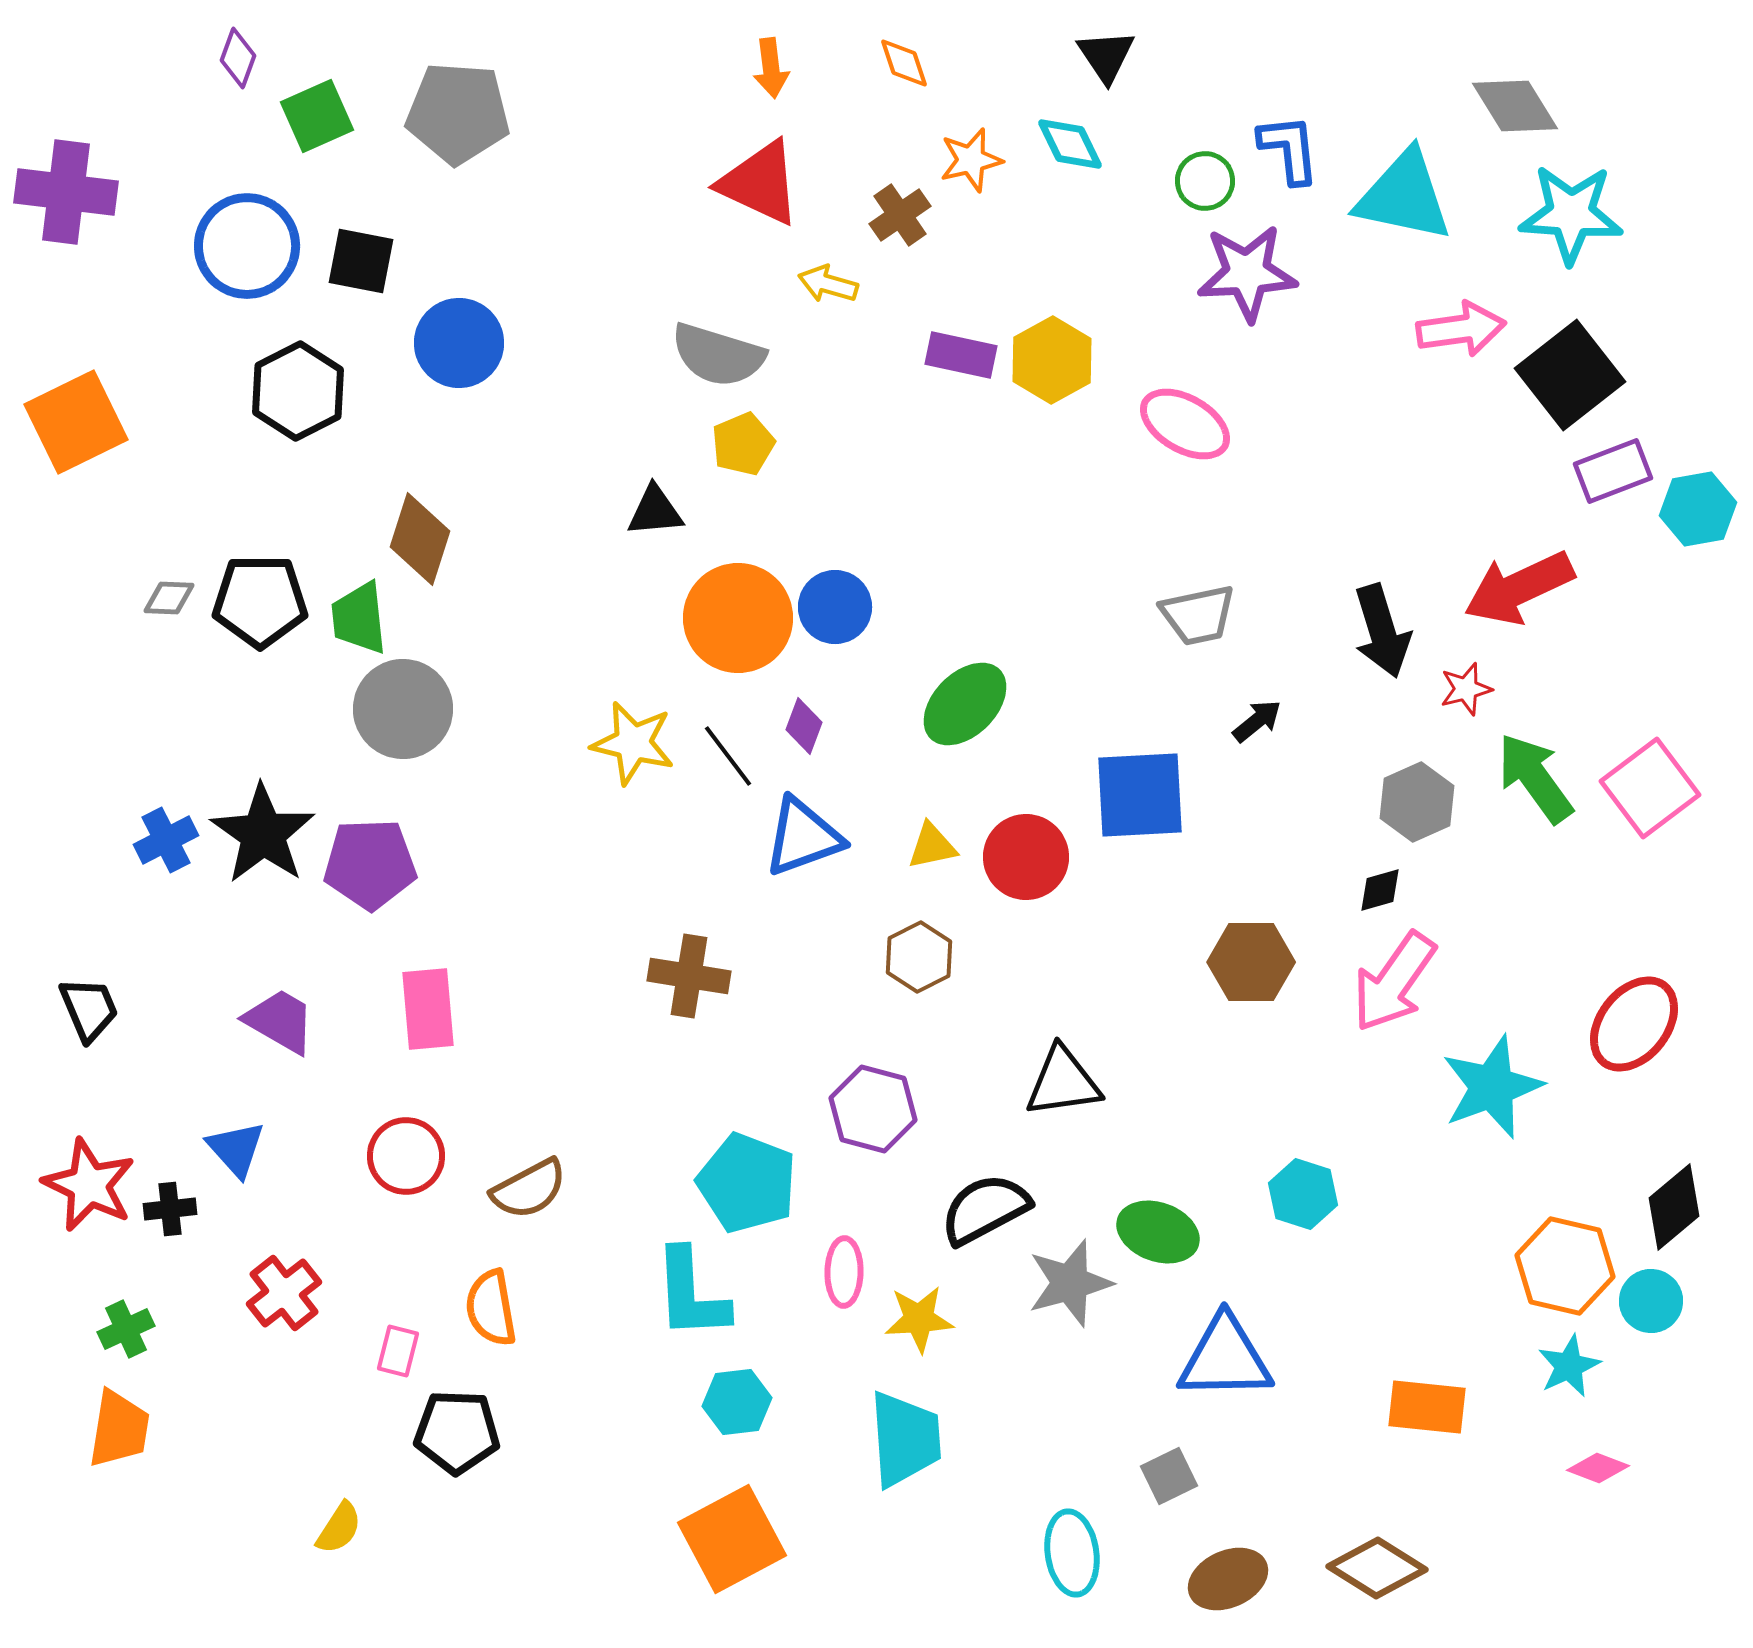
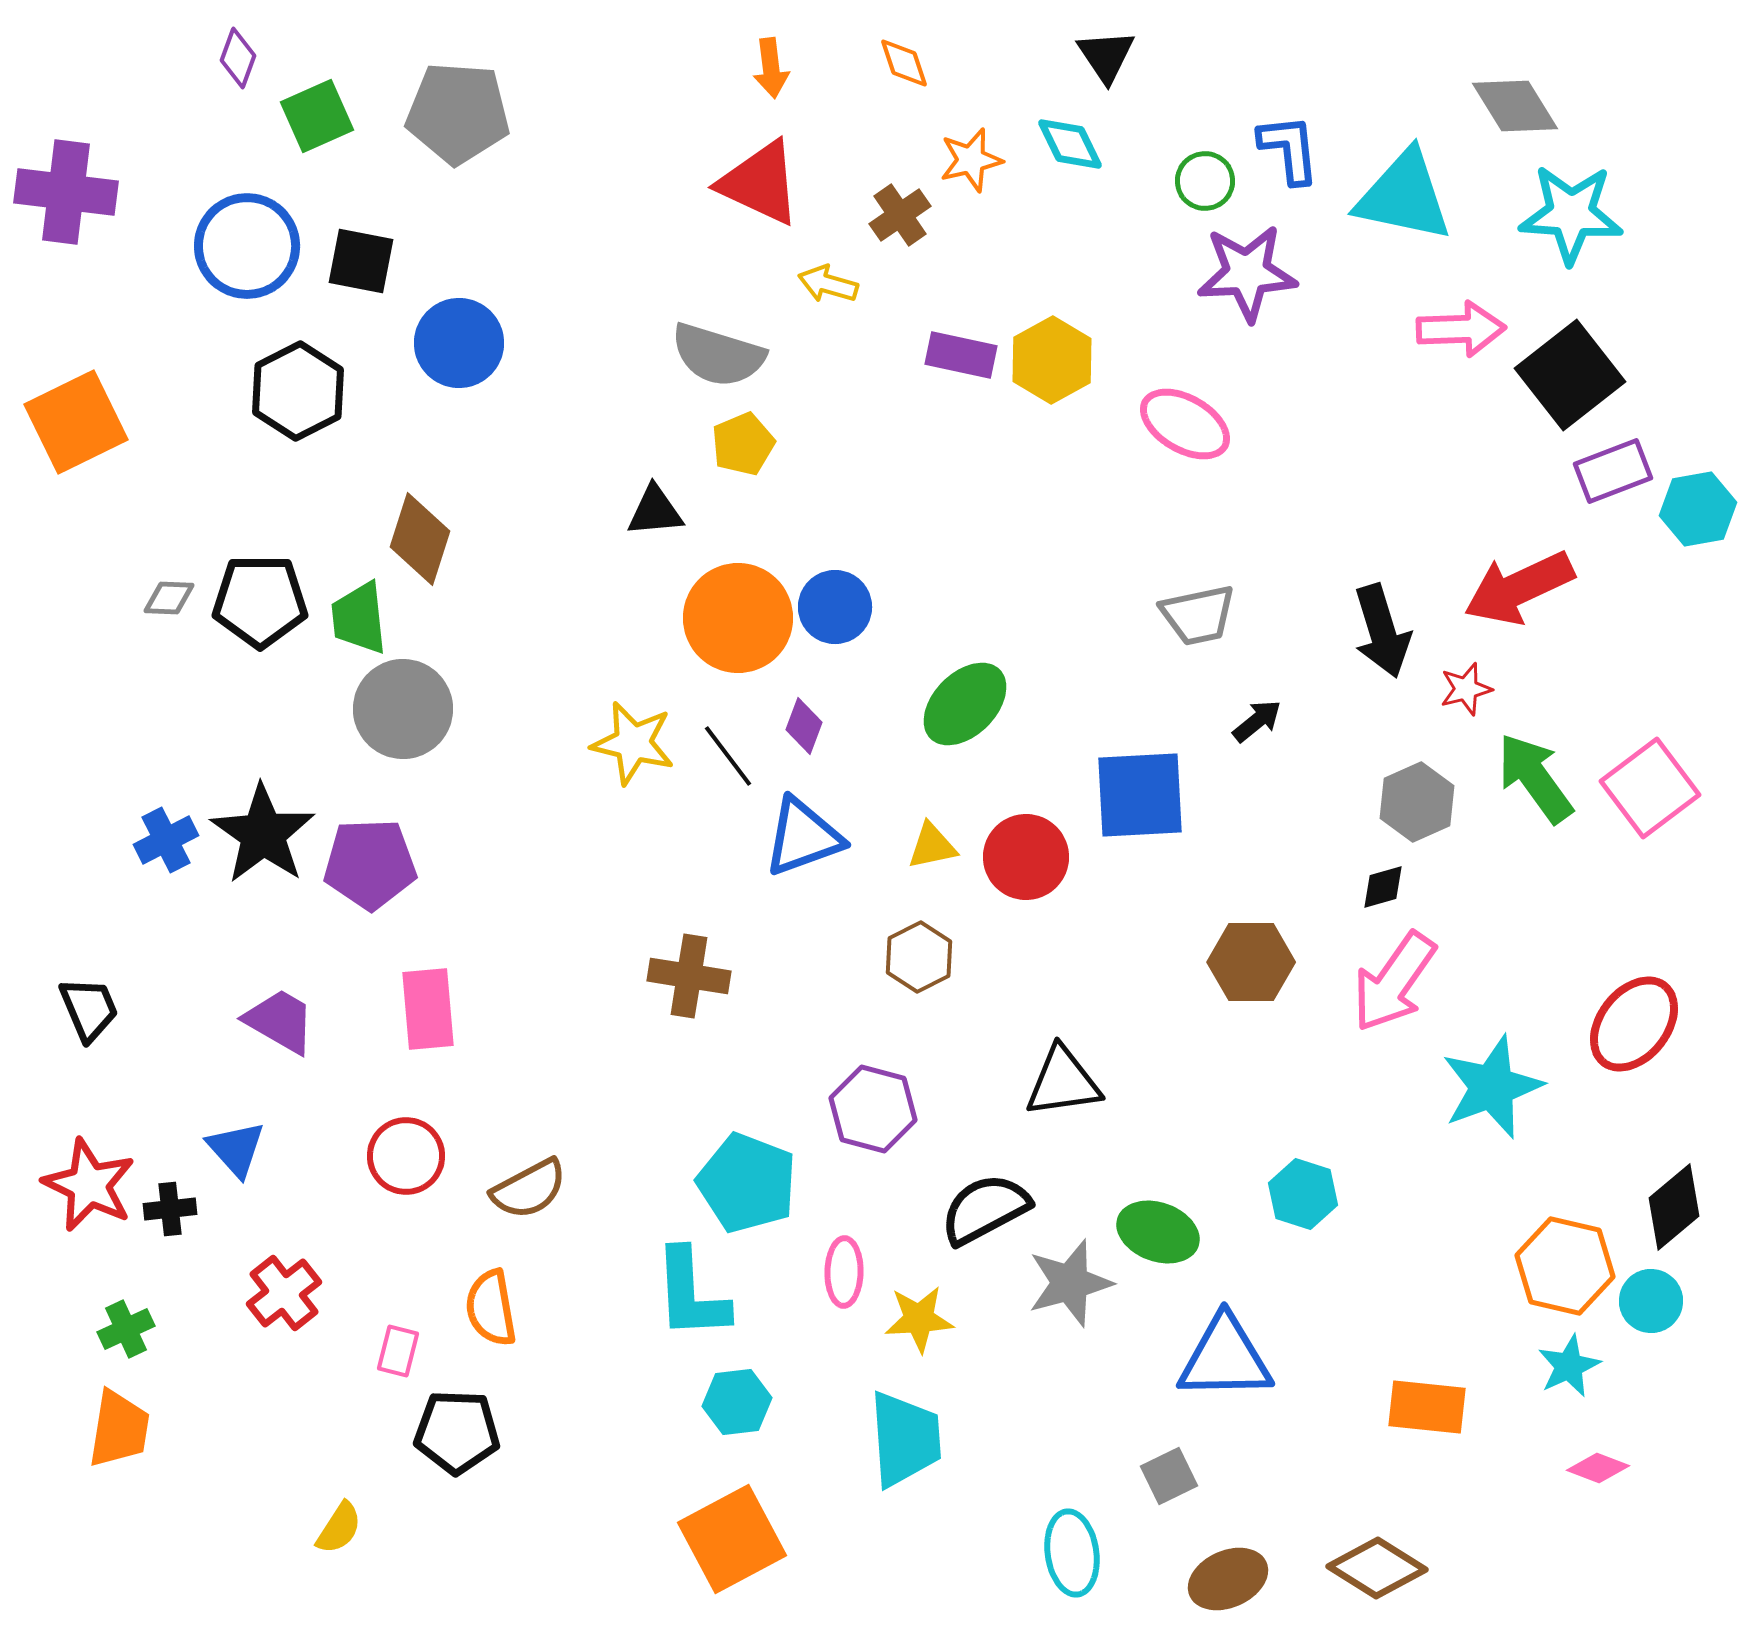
pink arrow at (1461, 329): rotated 6 degrees clockwise
black diamond at (1380, 890): moved 3 px right, 3 px up
